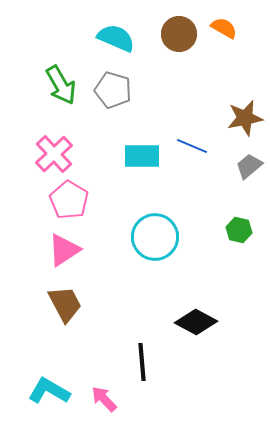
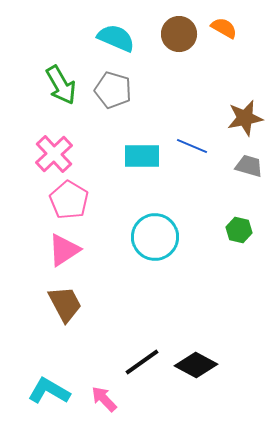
gray trapezoid: rotated 56 degrees clockwise
black diamond: moved 43 px down
black line: rotated 60 degrees clockwise
